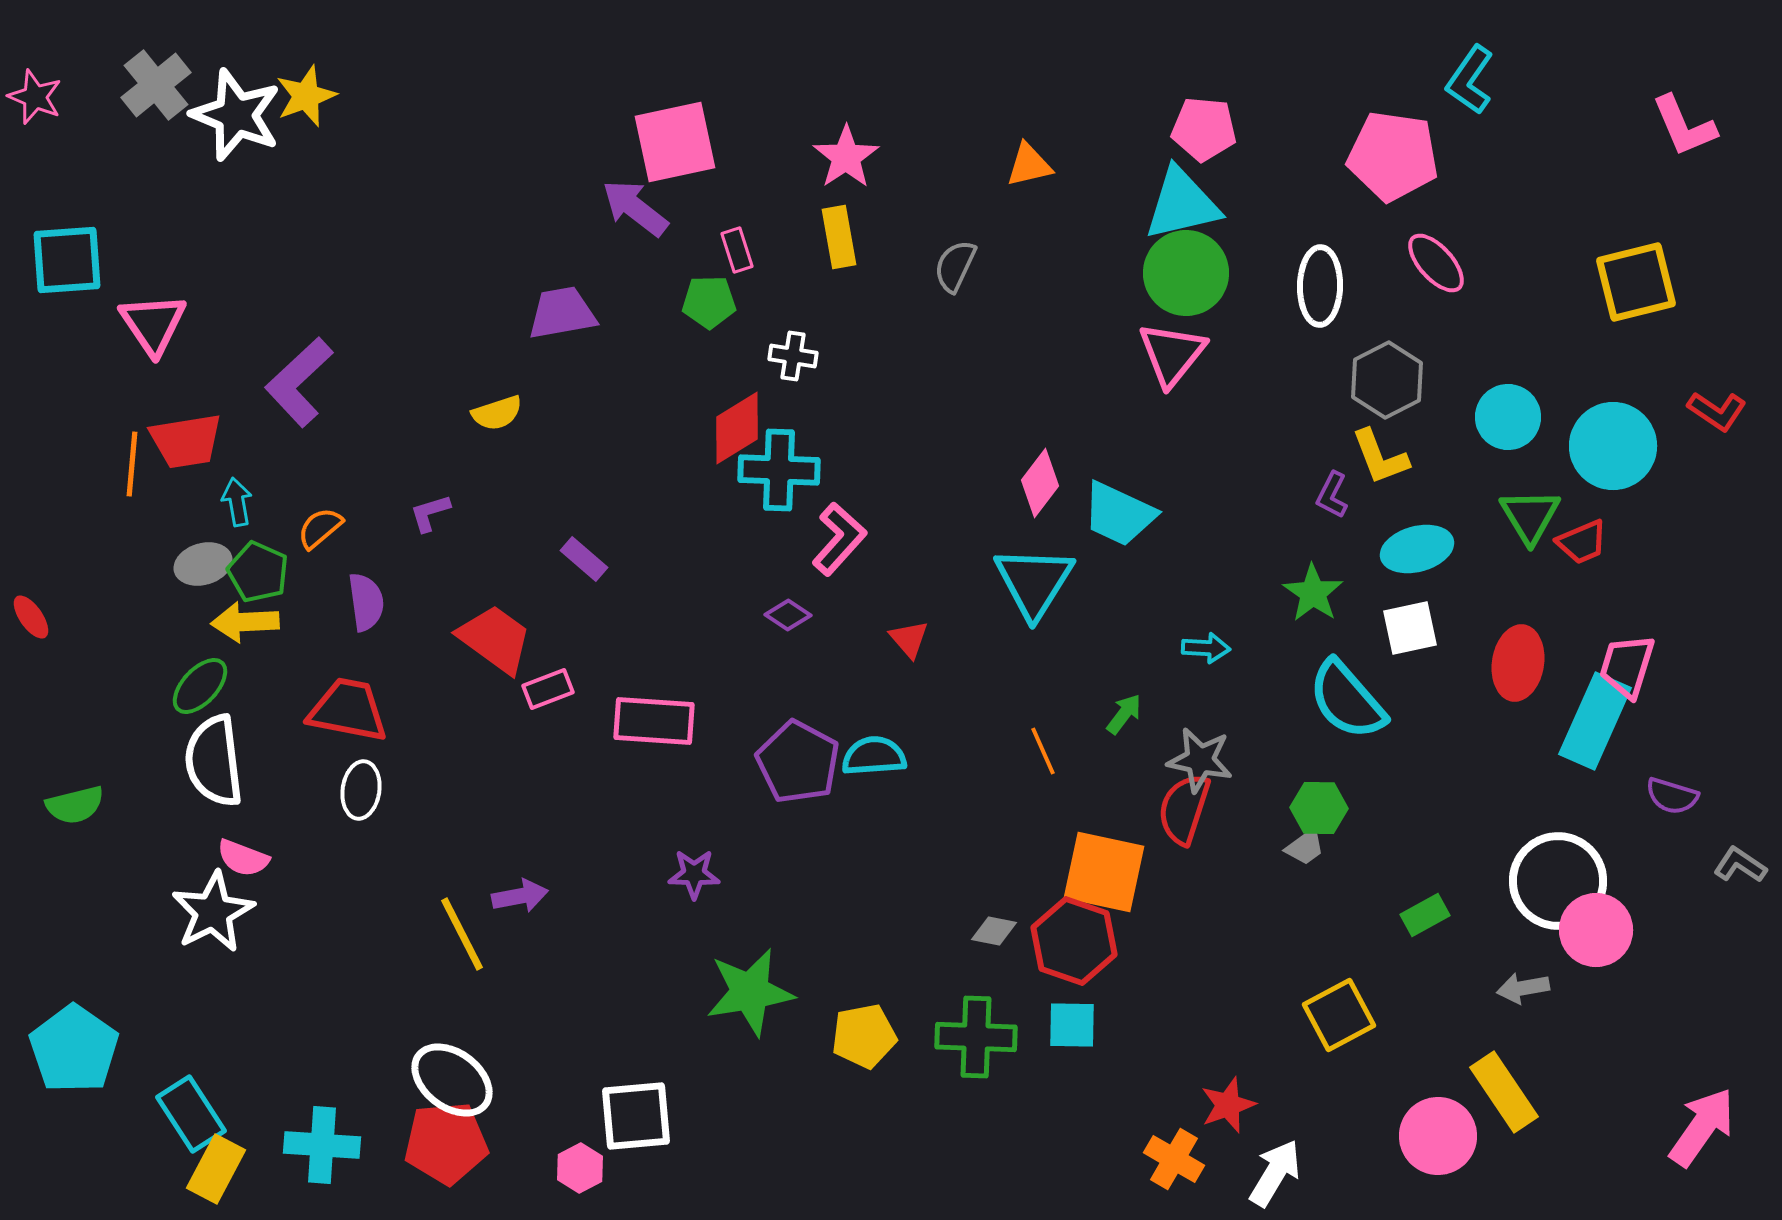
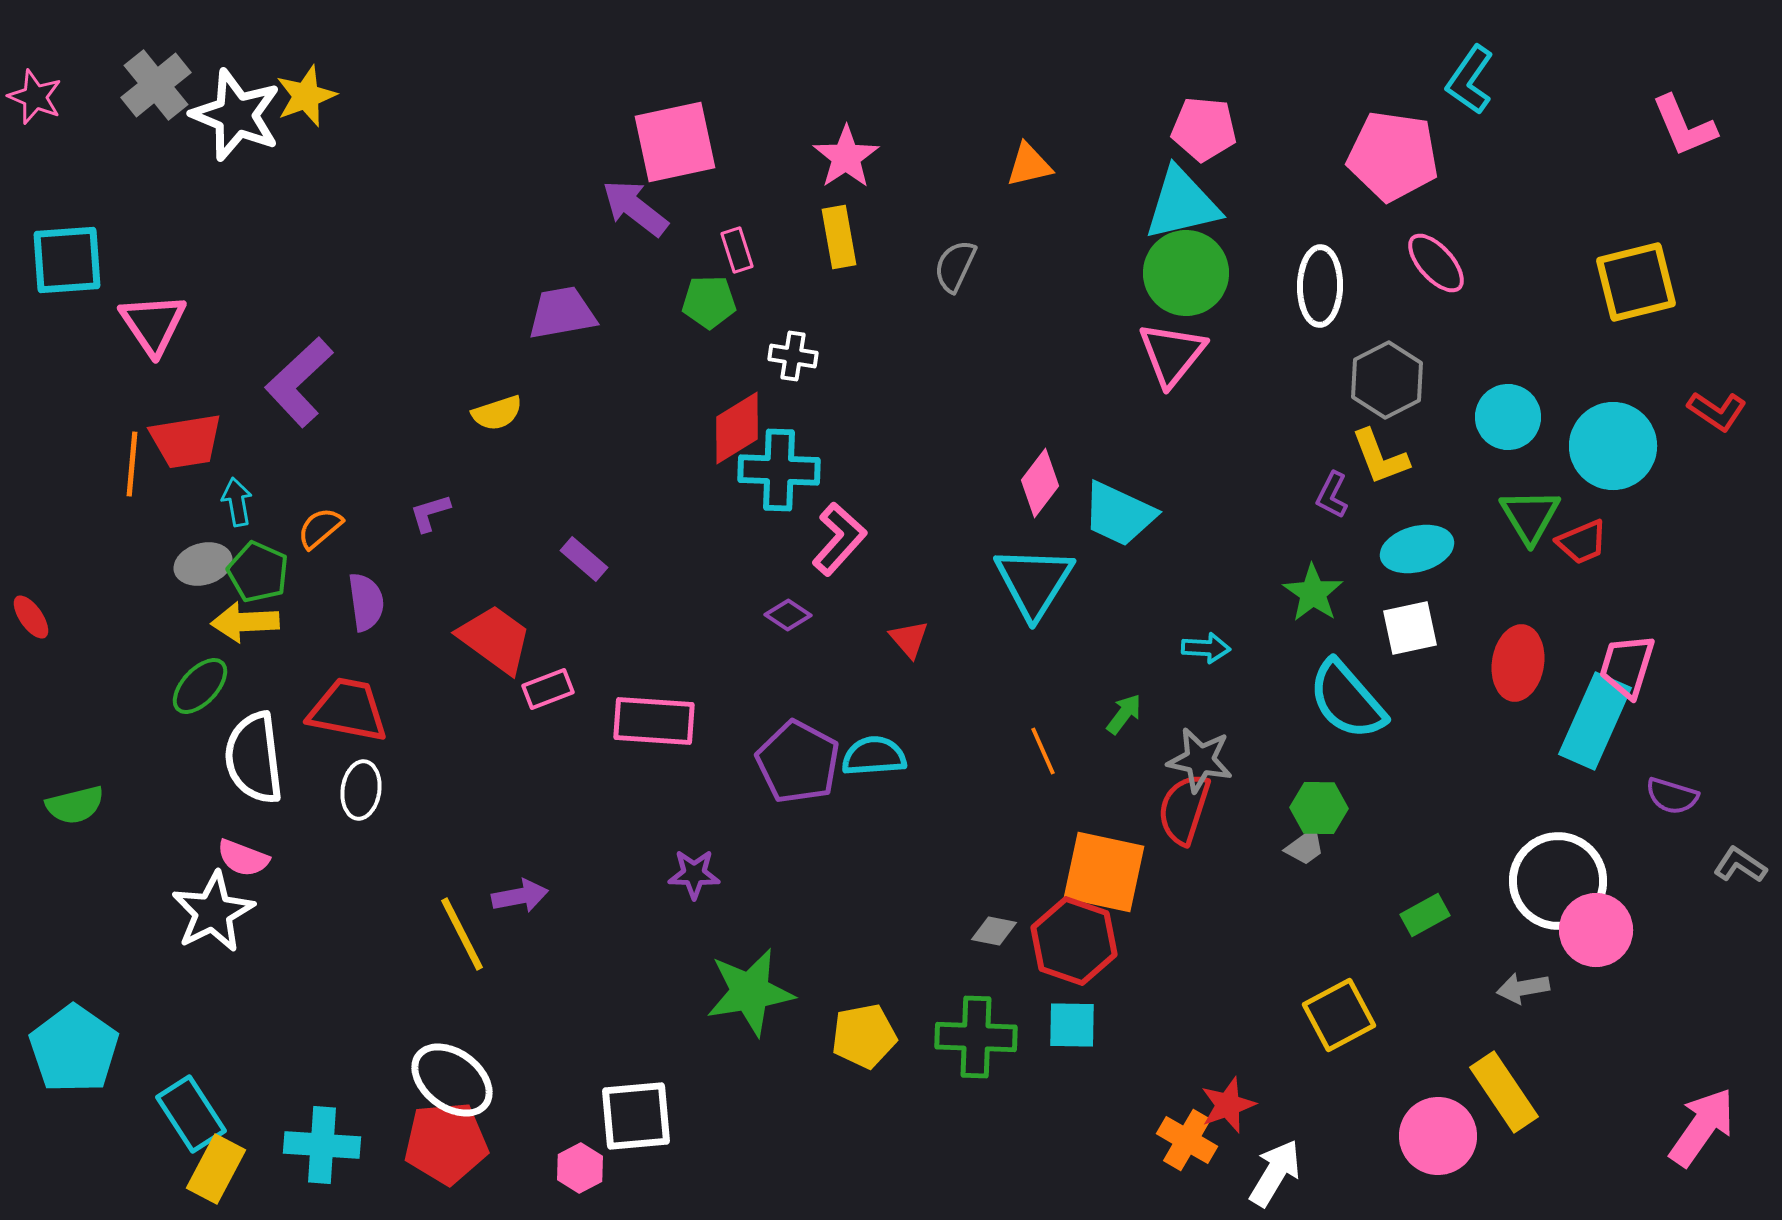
white semicircle at (214, 761): moved 40 px right, 3 px up
orange cross at (1174, 1159): moved 13 px right, 19 px up
